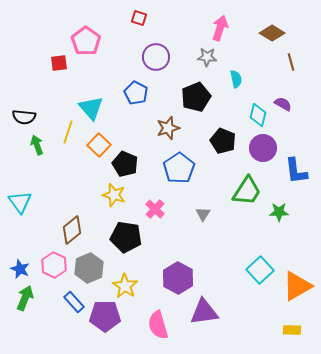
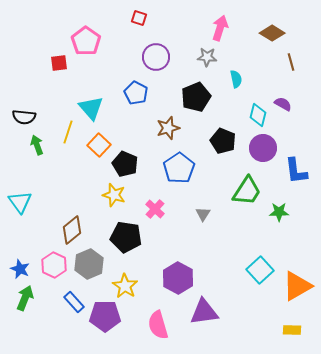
gray hexagon at (89, 268): moved 4 px up
